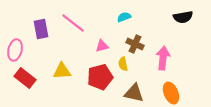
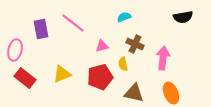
yellow triangle: moved 3 px down; rotated 18 degrees counterclockwise
